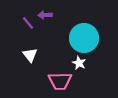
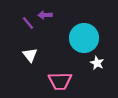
white star: moved 18 px right
